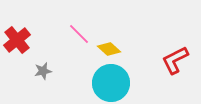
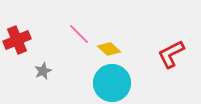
red cross: rotated 16 degrees clockwise
red L-shape: moved 4 px left, 6 px up
gray star: rotated 12 degrees counterclockwise
cyan circle: moved 1 px right
